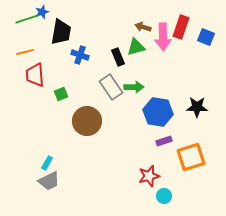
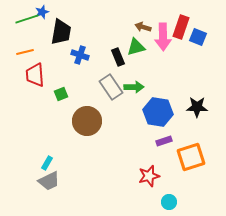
blue square: moved 8 px left
cyan circle: moved 5 px right, 6 px down
